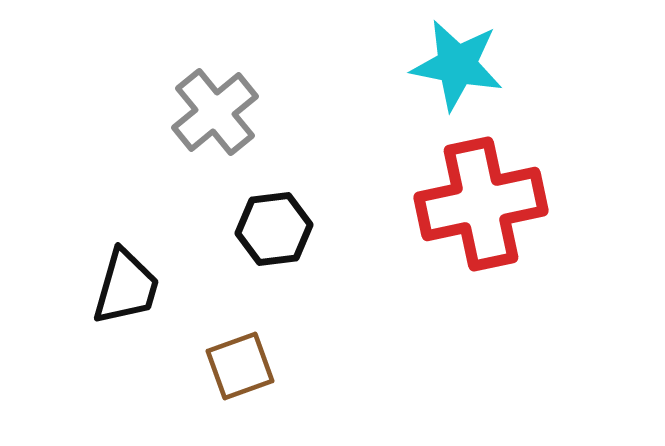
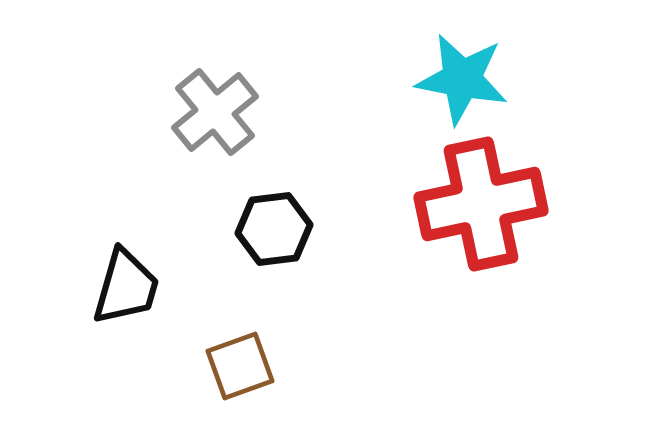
cyan star: moved 5 px right, 14 px down
